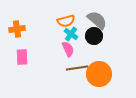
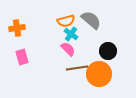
gray semicircle: moved 6 px left
orange cross: moved 1 px up
black circle: moved 14 px right, 15 px down
pink semicircle: rotated 21 degrees counterclockwise
pink rectangle: rotated 14 degrees counterclockwise
